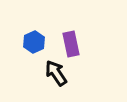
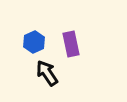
black arrow: moved 9 px left
